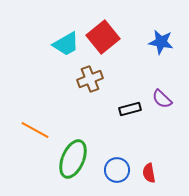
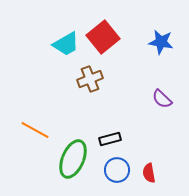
black rectangle: moved 20 px left, 30 px down
